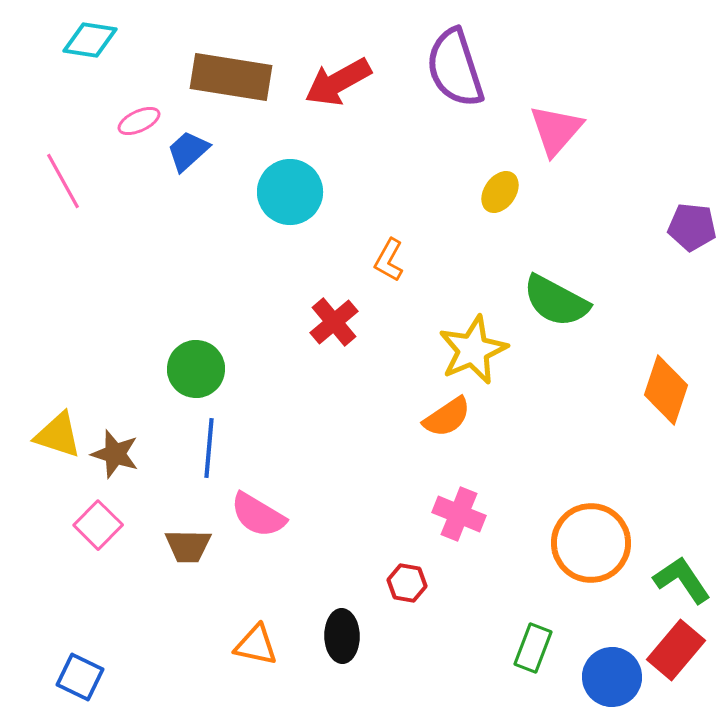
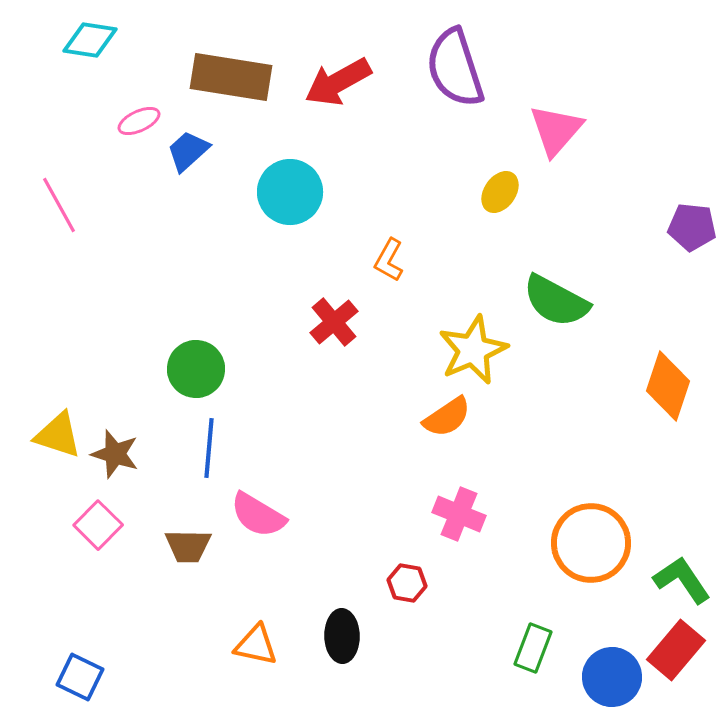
pink line: moved 4 px left, 24 px down
orange diamond: moved 2 px right, 4 px up
